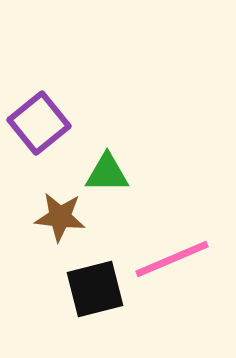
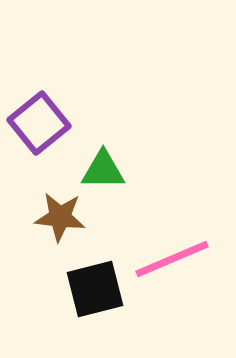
green triangle: moved 4 px left, 3 px up
